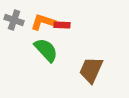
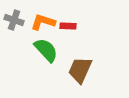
red rectangle: moved 6 px right, 1 px down
brown trapezoid: moved 11 px left
